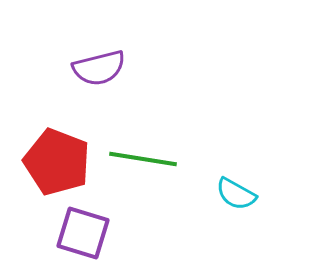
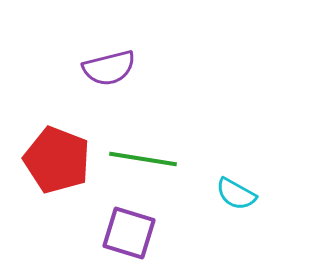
purple semicircle: moved 10 px right
red pentagon: moved 2 px up
purple square: moved 46 px right
